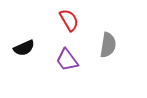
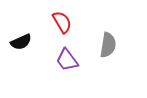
red semicircle: moved 7 px left, 2 px down
black semicircle: moved 3 px left, 6 px up
